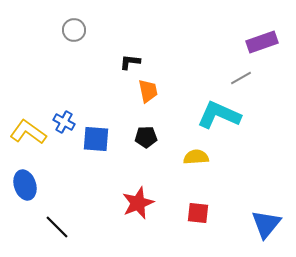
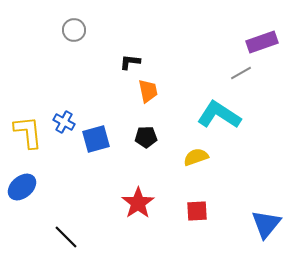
gray line: moved 5 px up
cyan L-shape: rotated 9 degrees clockwise
yellow L-shape: rotated 48 degrees clockwise
blue square: rotated 20 degrees counterclockwise
yellow semicircle: rotated 15 degrees counterclockwise
blue ellipse: moved 3 px left, 2 px down; rotated 68 degrees clockwise
red star: rotated 12 degrees counterclockwise
red square: moved 1 px left, 2 px up; rotated 10 degrees counterclockwise
black line: moved 9 px right, 10 px down
